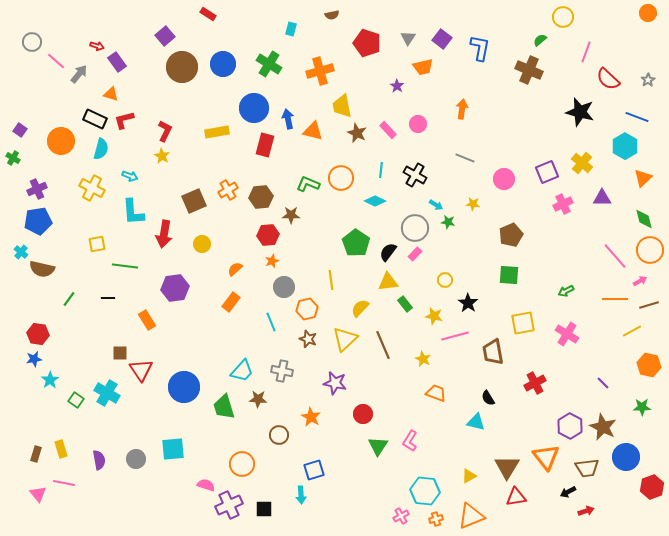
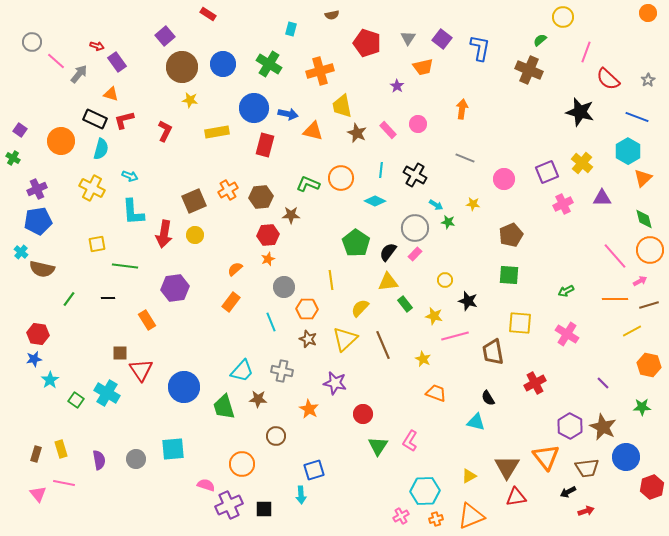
blue arrow at (288, 119): moved 5 px up; rotated 114 degrees clockwise
cyan hexagon at (625, 146): moved 3 px right, 5 px down
yellow star at (162, 156): moved 28 px right, 56 px up; rotated 21 degrees counterclockwise
yellow circle at (202, 244): moved 7 px left, 9 px up
orange star at (272, 261): moved 4 px left, 2 px up
black star at (468, 303): moved 2 px up; rotated 18 degrees counterclockwise
orange hexagon at (307, 309): rotated 15 degrees clockwise
yellow square at (523, 323): moved 3 px left; rotated 15 degrees clockwise
orange star at (311, 417): moved 2 px left, 8 px up
brown circle at (279, 435): moved 3 px left, 1 px down
cyan hexagon at (425, 491): rotated 8 degrees counterclockwise
